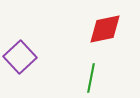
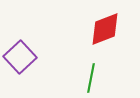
red diamond: rotated 9 degrees counterclockwise
